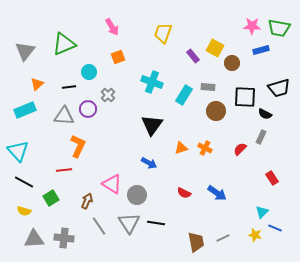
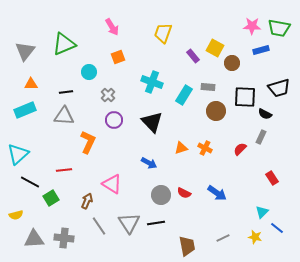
orange triangle at (37, 84): moved 6 px left; rotated 40 degrees clockwise
black line at (69, 87): moved 3 px left, 5 px down
purple circle at (88, 109): moved 26 px right, 11 px down
black triangle at (152, 125): moved 3 px up; rotated 20 degrees counterclockwise
orange L-shape at (78, 146): moved 10 px right, 4 px up
cyan triangle at (18, 151): moved 3 px down; rotated 30 degrees clockwise
black line at (24, 182): moved 6 px right
gray circle at (137, 195): moved 24 px right
yellow semicircle at (24, 211): moved 8 px left, 4 px down; rotated 32 degrees counterclockwise
black line at (156, 223): rotated 18 degrees counterclockwise
blue line at (275, 228): moved 2 px right; rotated 16 degrees clockwise
yellow star at (255, 235): moved 2 px down
brown trapezoid at (196, 242): moved 9 px left, 4 px down
